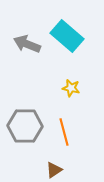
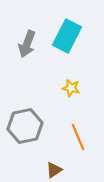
cyan rectangle: rotated 76 degrees clockwise
gray arrow: rotated 92 degrees counterclockwise
gray hexagon: rotated 12 degrees counterclockwise
orange line: moved 14 px right, 5 px down; rotated 8 degrees counterclockwise
